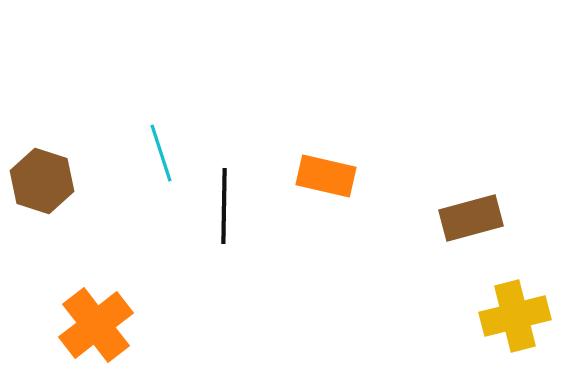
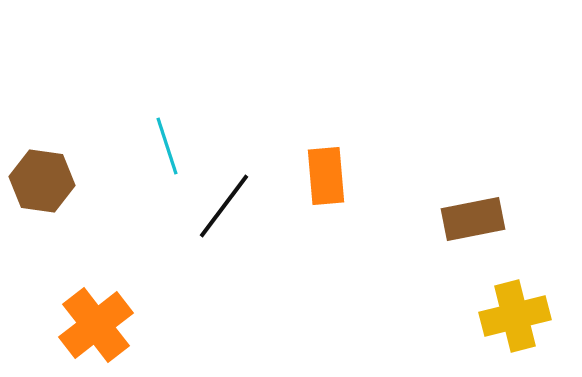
cyan line: moved 6 px right, 7 px up
orange rectangle: rotated 72 degrees clockwise
brown hexagon: rotated 10 degrees counterclockwise
black line: rotated 36 degrees clockwise
brown rectangle: moved 2 px right, 1 px down; rotated 4 degrees clockwise
